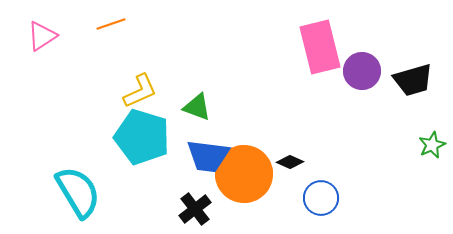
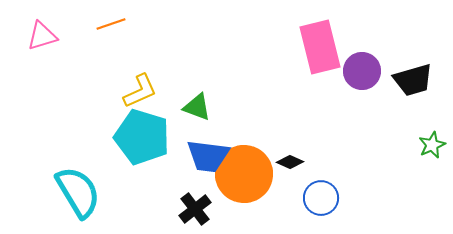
pink triangle: rotated 16 degrees clockwise
